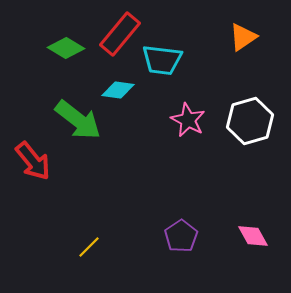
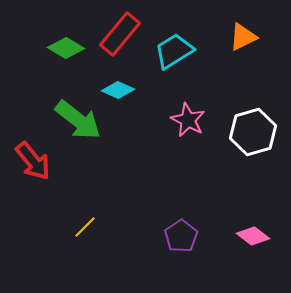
orange triangle: rotated 8 degrees clockwise
cyan trapezoid: moved 12 px right, 9 px up; rotated 141 degrees clockwise
cyan diamond: rotated 16 degrees clockwise
white hexagon: moved 3 px right, 11 px down
pink diamond: rotated 24 degrees counterclockwise
yellow line: moved 4 px left, 20 px up
